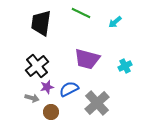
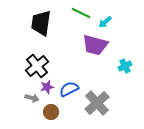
cyan arrow: moved 10 px left
purple trapezoid: moved 8 px right, 14 px up
